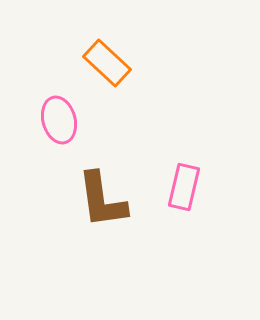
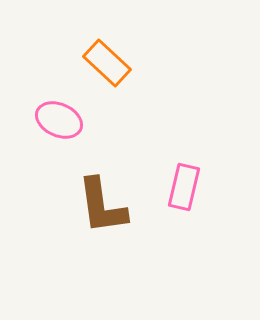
pink ellipse: rotated 51 degrees counterclockwise
brown L-shape: moved 6 px down
